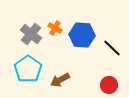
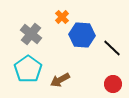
orange cross: moved 7 px right, 11 px up; rotated 16 degrees clockwise
red circle: moved 4 px right, 1 px up
